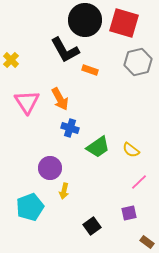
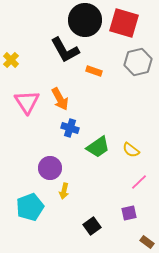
orange rectangle: moved 4 px right, 1 px down
